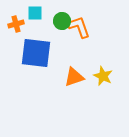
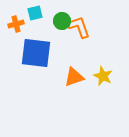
cyan square: rotated 14 degrees counterclockwise
